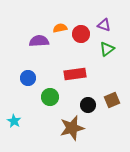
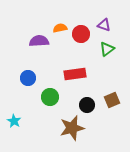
black circle: moved 1 px left
